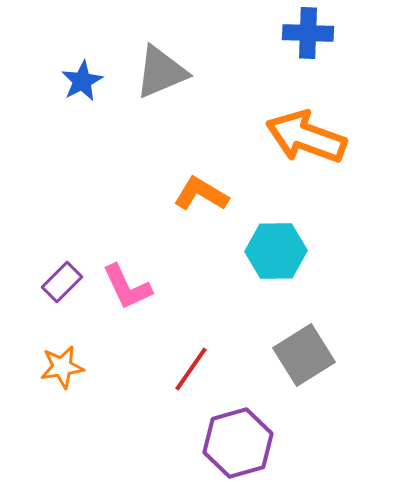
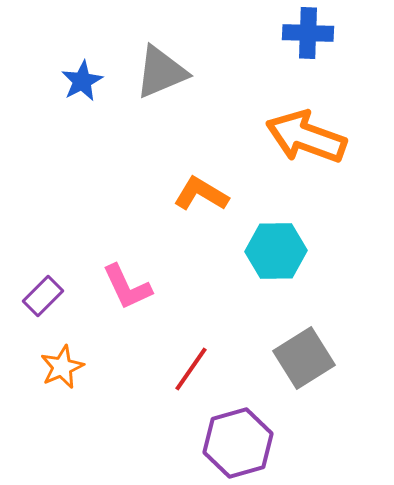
purple rectangle: moved 19 px left, 14 px down
gray square: moved 3 px down
orange star: rotated 15 degrees counterclockwise
